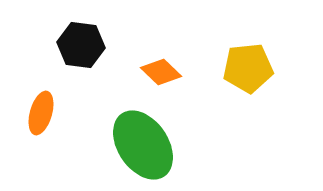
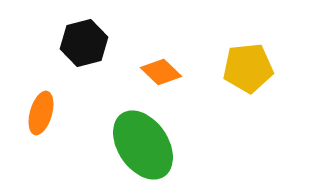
black hexagon: moved 3 px right, 2 px up; rotated 21 degrees counterclockwise
